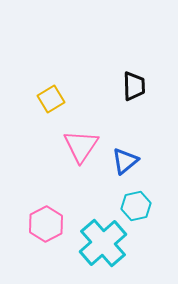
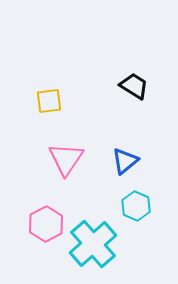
black trapezoid: rotated 56 degrees counterclockwise
yellow square: moved 2 px left, 2 px down; rotated 24 degrees clockwise
pink triangle: moved 15 px left, 13 px down
cyan hexagon: rotated 24 degrees counterclockwise
cyan cross: moved 10 px left, 1 px down
